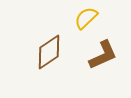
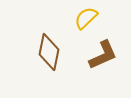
brown diamond: rotated 45 degrees counterclockwise
